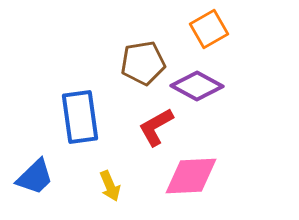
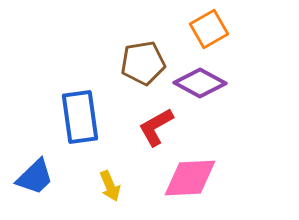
purple diamond: moved 3 px right, 3 px up
pink diamond: moved 1 px left, 2 px down
